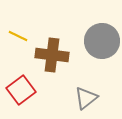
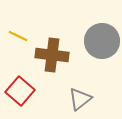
red square: moved 1 px left, 1 px down; rotated 12 degrees counterclockwise
gray triangle: moved 6 px left, 1 px down
